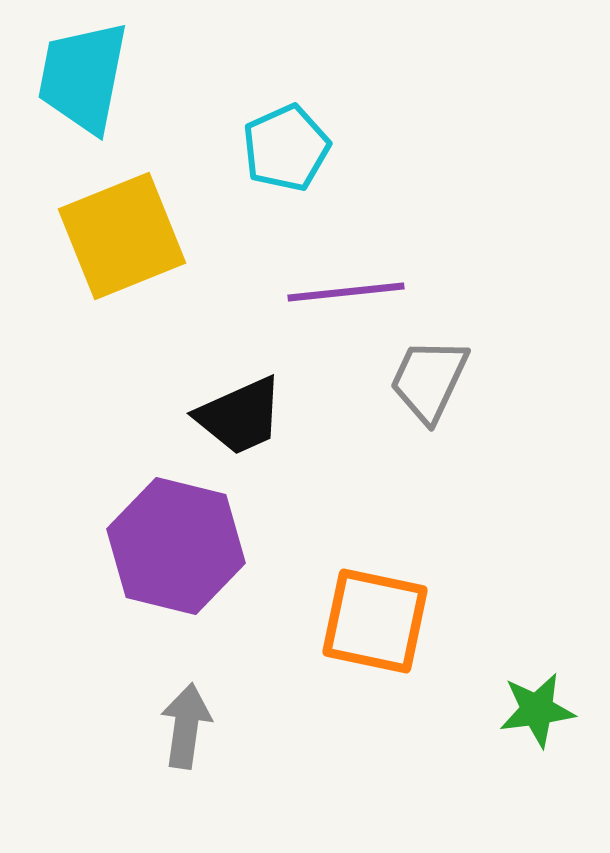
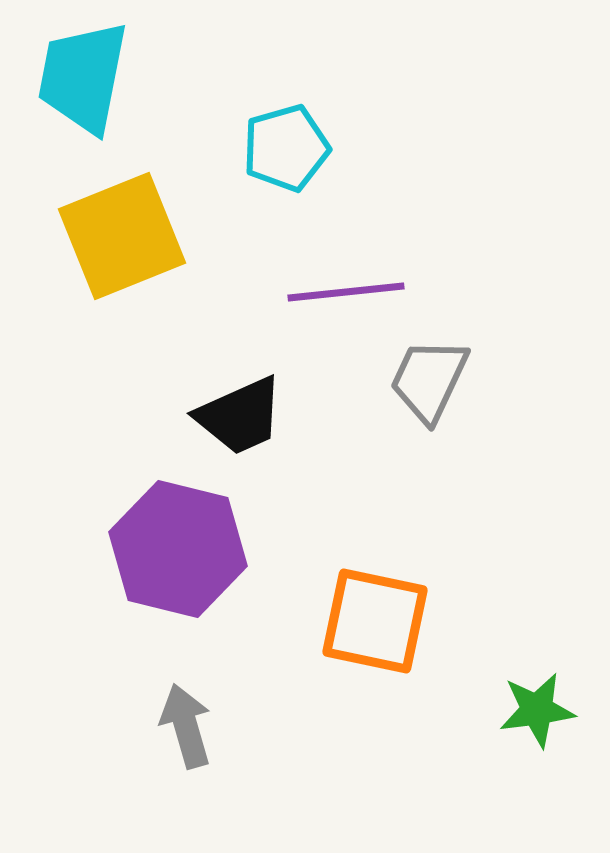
cyan pentagon: rotated 8 degrees clockwise
purple hexagon: moved 2 px right, 3 px down
gray arrow: rotated 24 degrees counterclockwise
